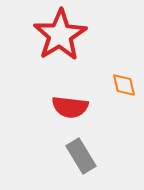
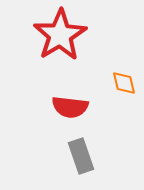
orange diamond: moved 2 px up
gray rectangle: rotated 12 degrees clockwise
